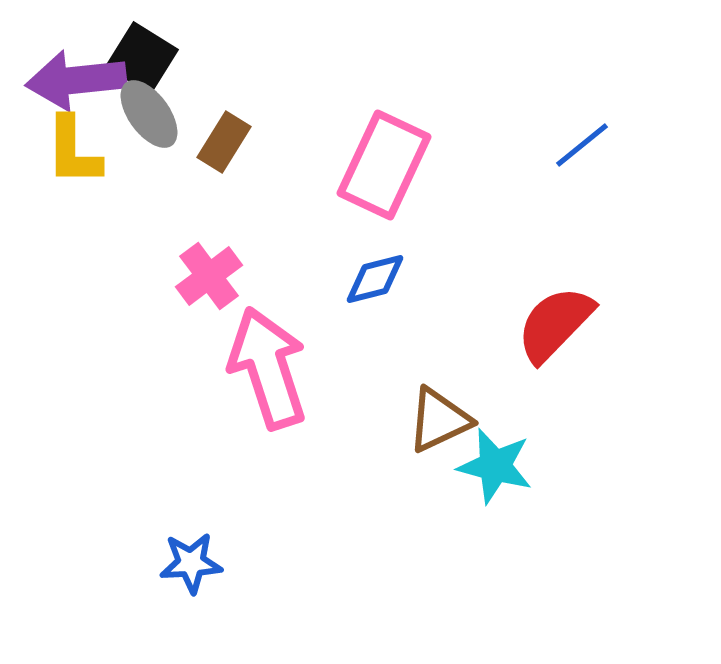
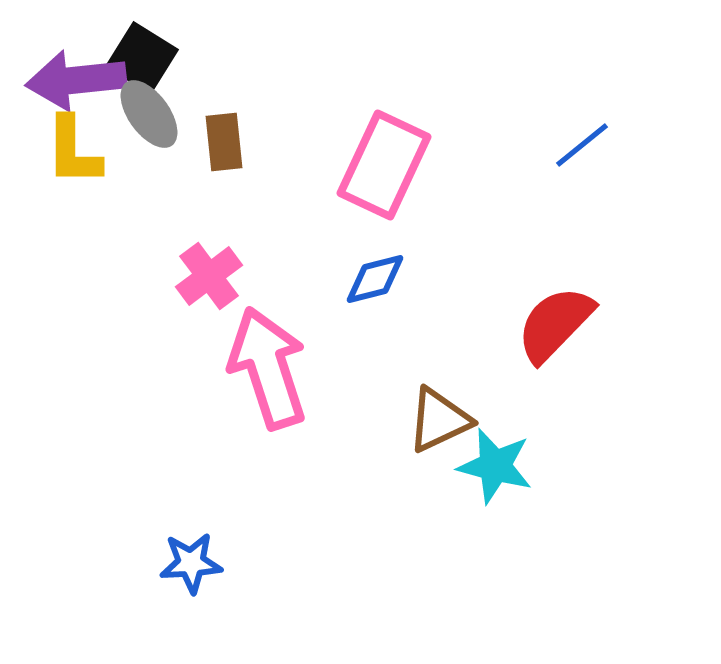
brown rectangle: rotated 38 degrees counterclockwise
